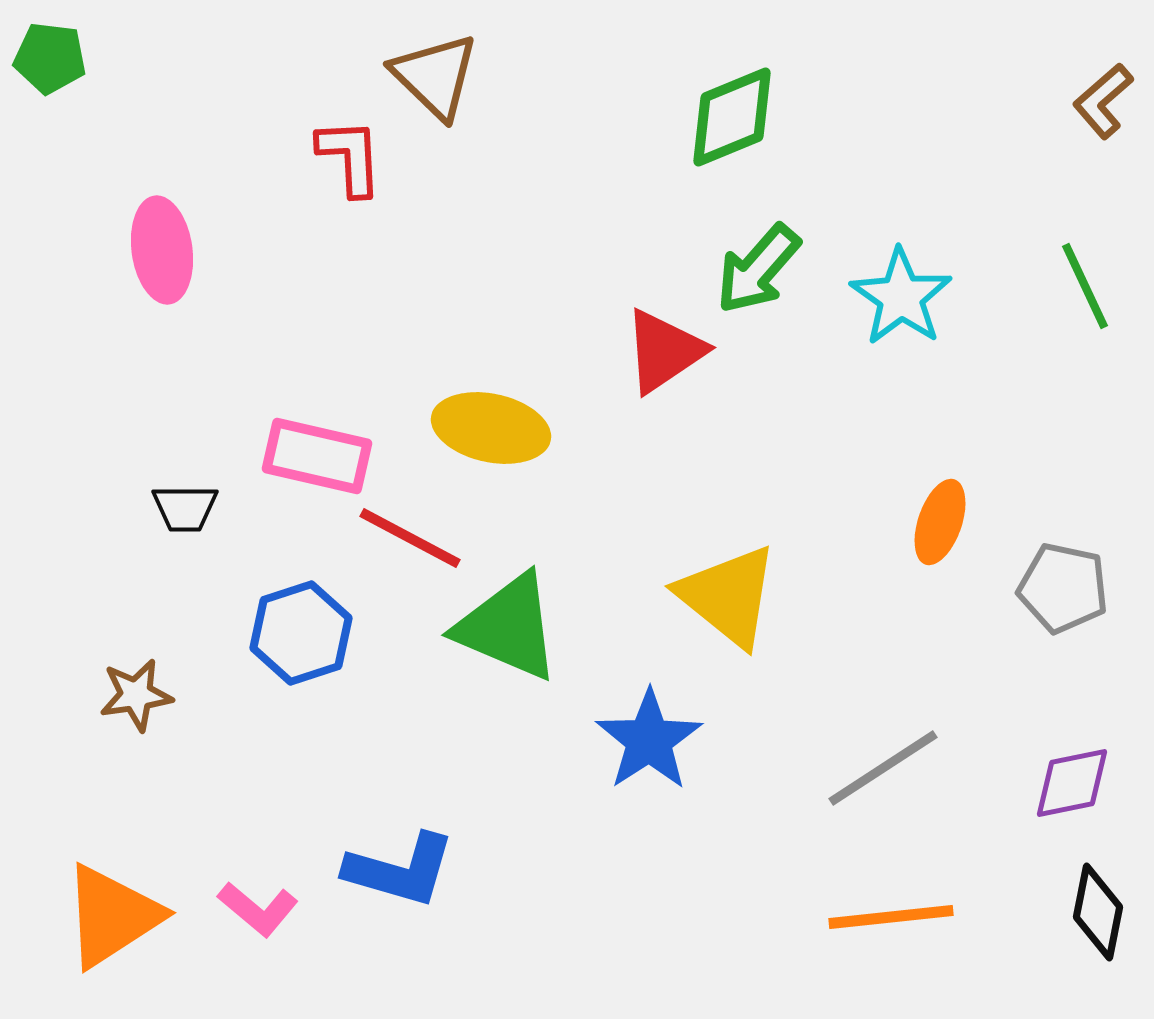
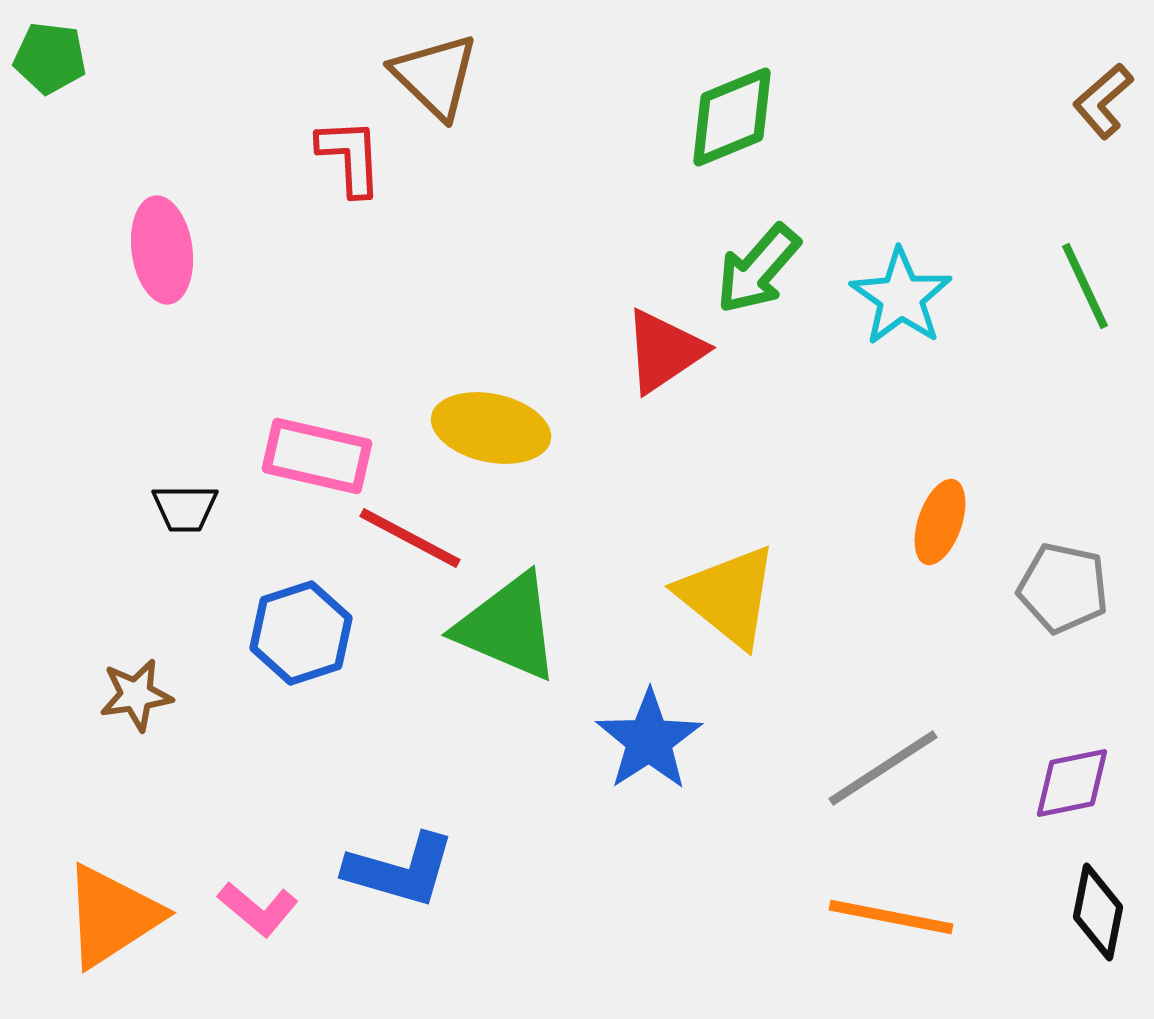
orange line: rotated 17 degrees clockwise
